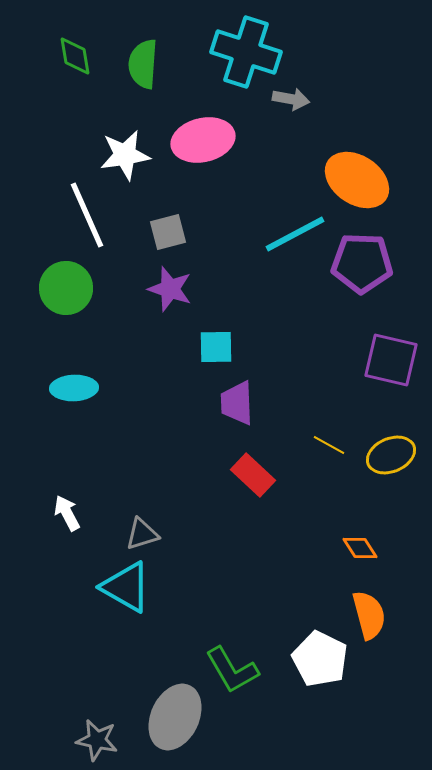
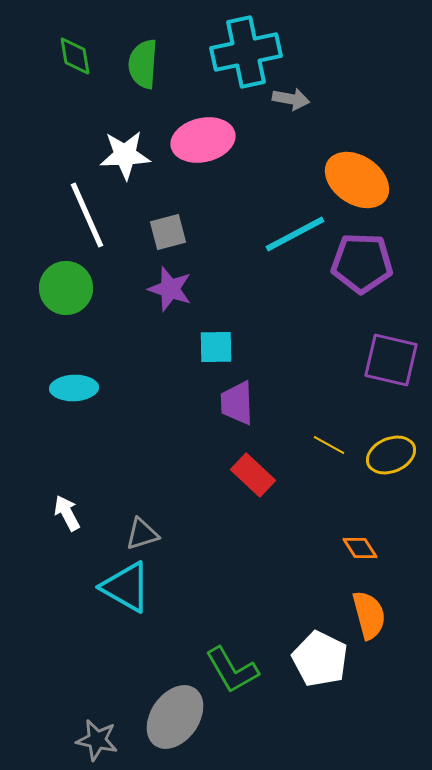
cyan cross: rotated 30 degrees counterclockwise
white star: rotated 6 degrees clockwise
gray ellipse: rotated 10 degrees clockwise
